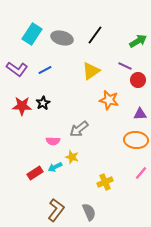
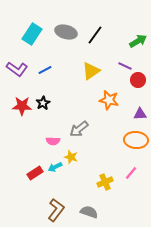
gray ellipse: moved 4 px right, 6 px up
yellow star: moved 1 px left
pink line: moved 10 px left
gray semicircle: rotated 48 degrees counterclockwise
